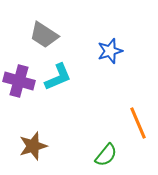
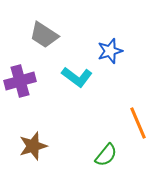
cyan L-shape: moved 19 px right; rotated 60 degrees clockwise
purple cross: moved 1 px right; rotated 32 degrees counterclockwise
